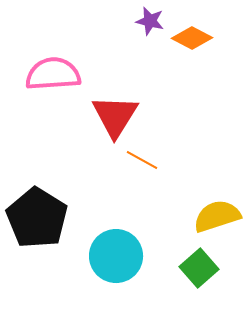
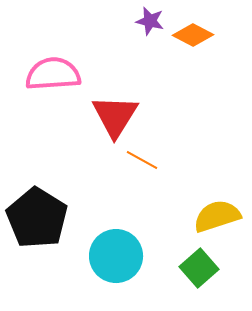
orange diamond: moved 1 px right, 3 px up
